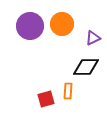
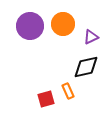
orange circle: moved 1 px right
purple triangle: moved 2 px left, 1 px up
black diamond: rotated 12 degrees counterclockwise
orange rectangle: rotated 28 degrees counterclockwise
